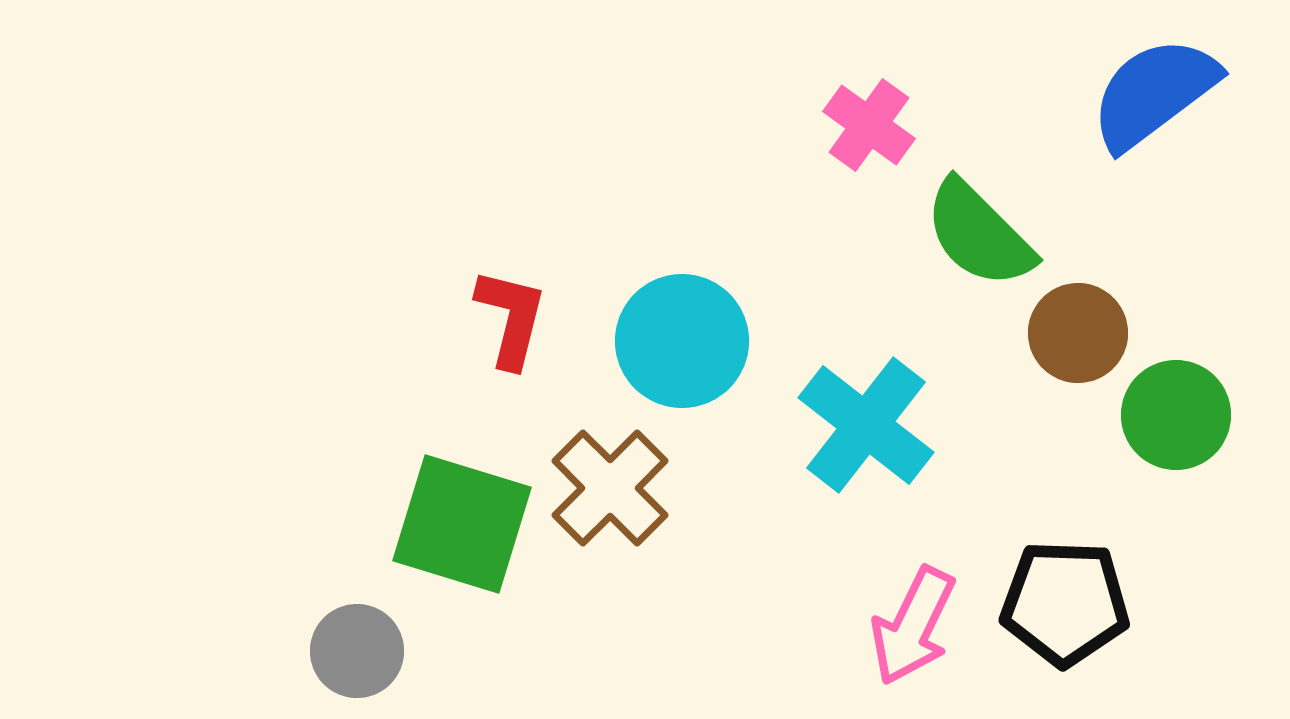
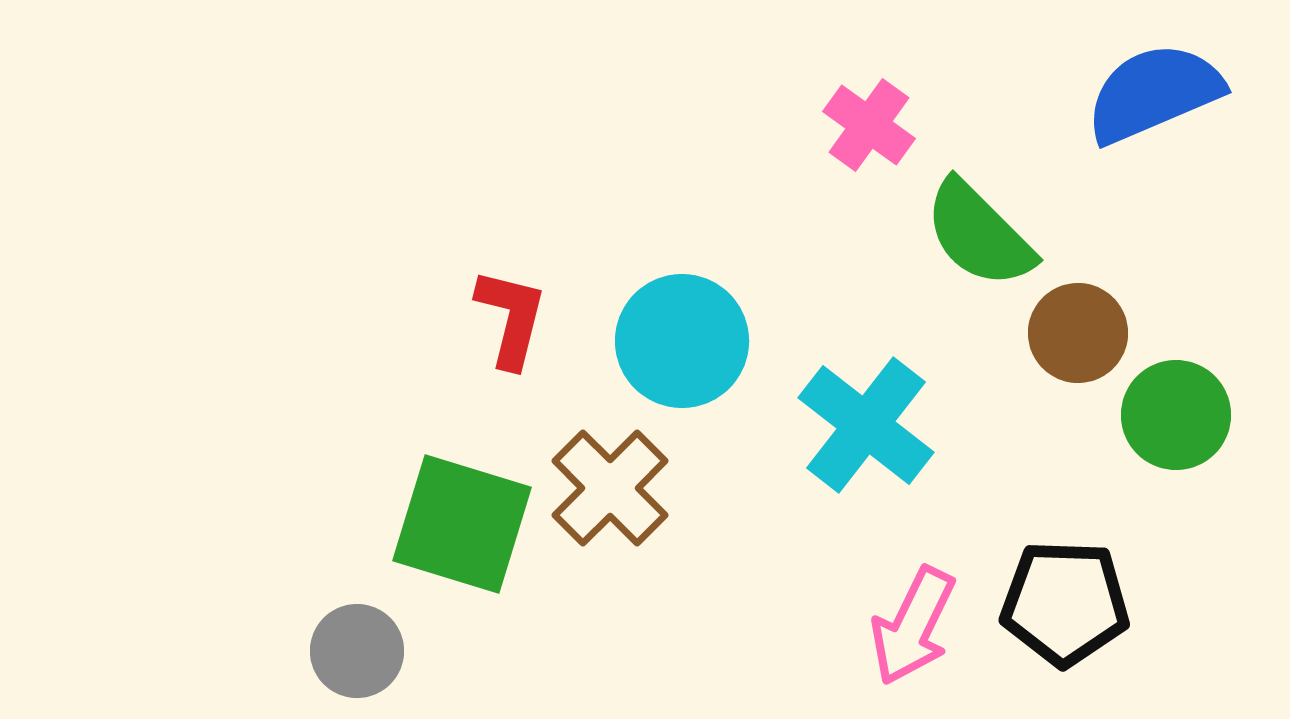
blue semicircle: rotated 14 degrees clockwise
